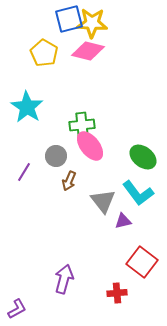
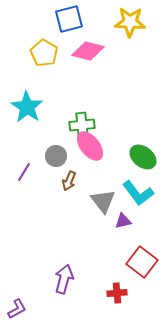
yellow star: moved 38 px right, 1 px up
